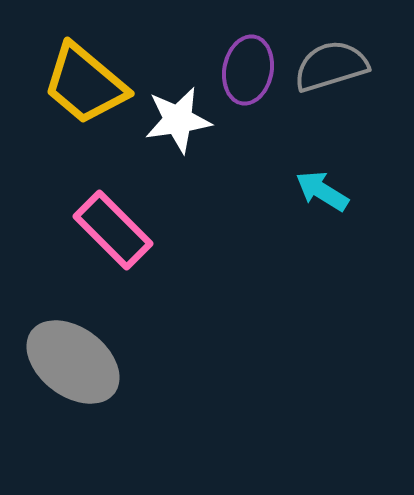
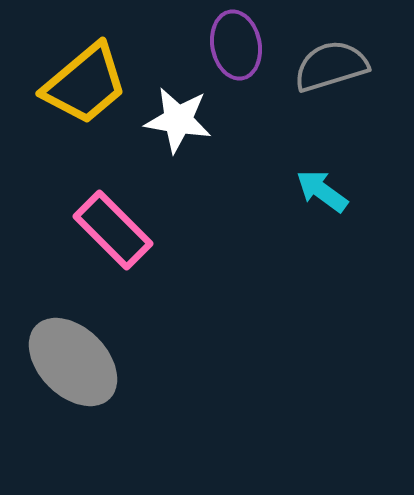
purple ellipse: moved 12 px left, 25 px up; rotated 22 degrees counterclockwise
yellow trapezoid: rotated 80 degrees counterclockwise
white star: rotated 18 degrees clockwise
cyan arrow: rotated 4 degrees clockwise
gray ellipse: rotated 8 degrees clockwise
